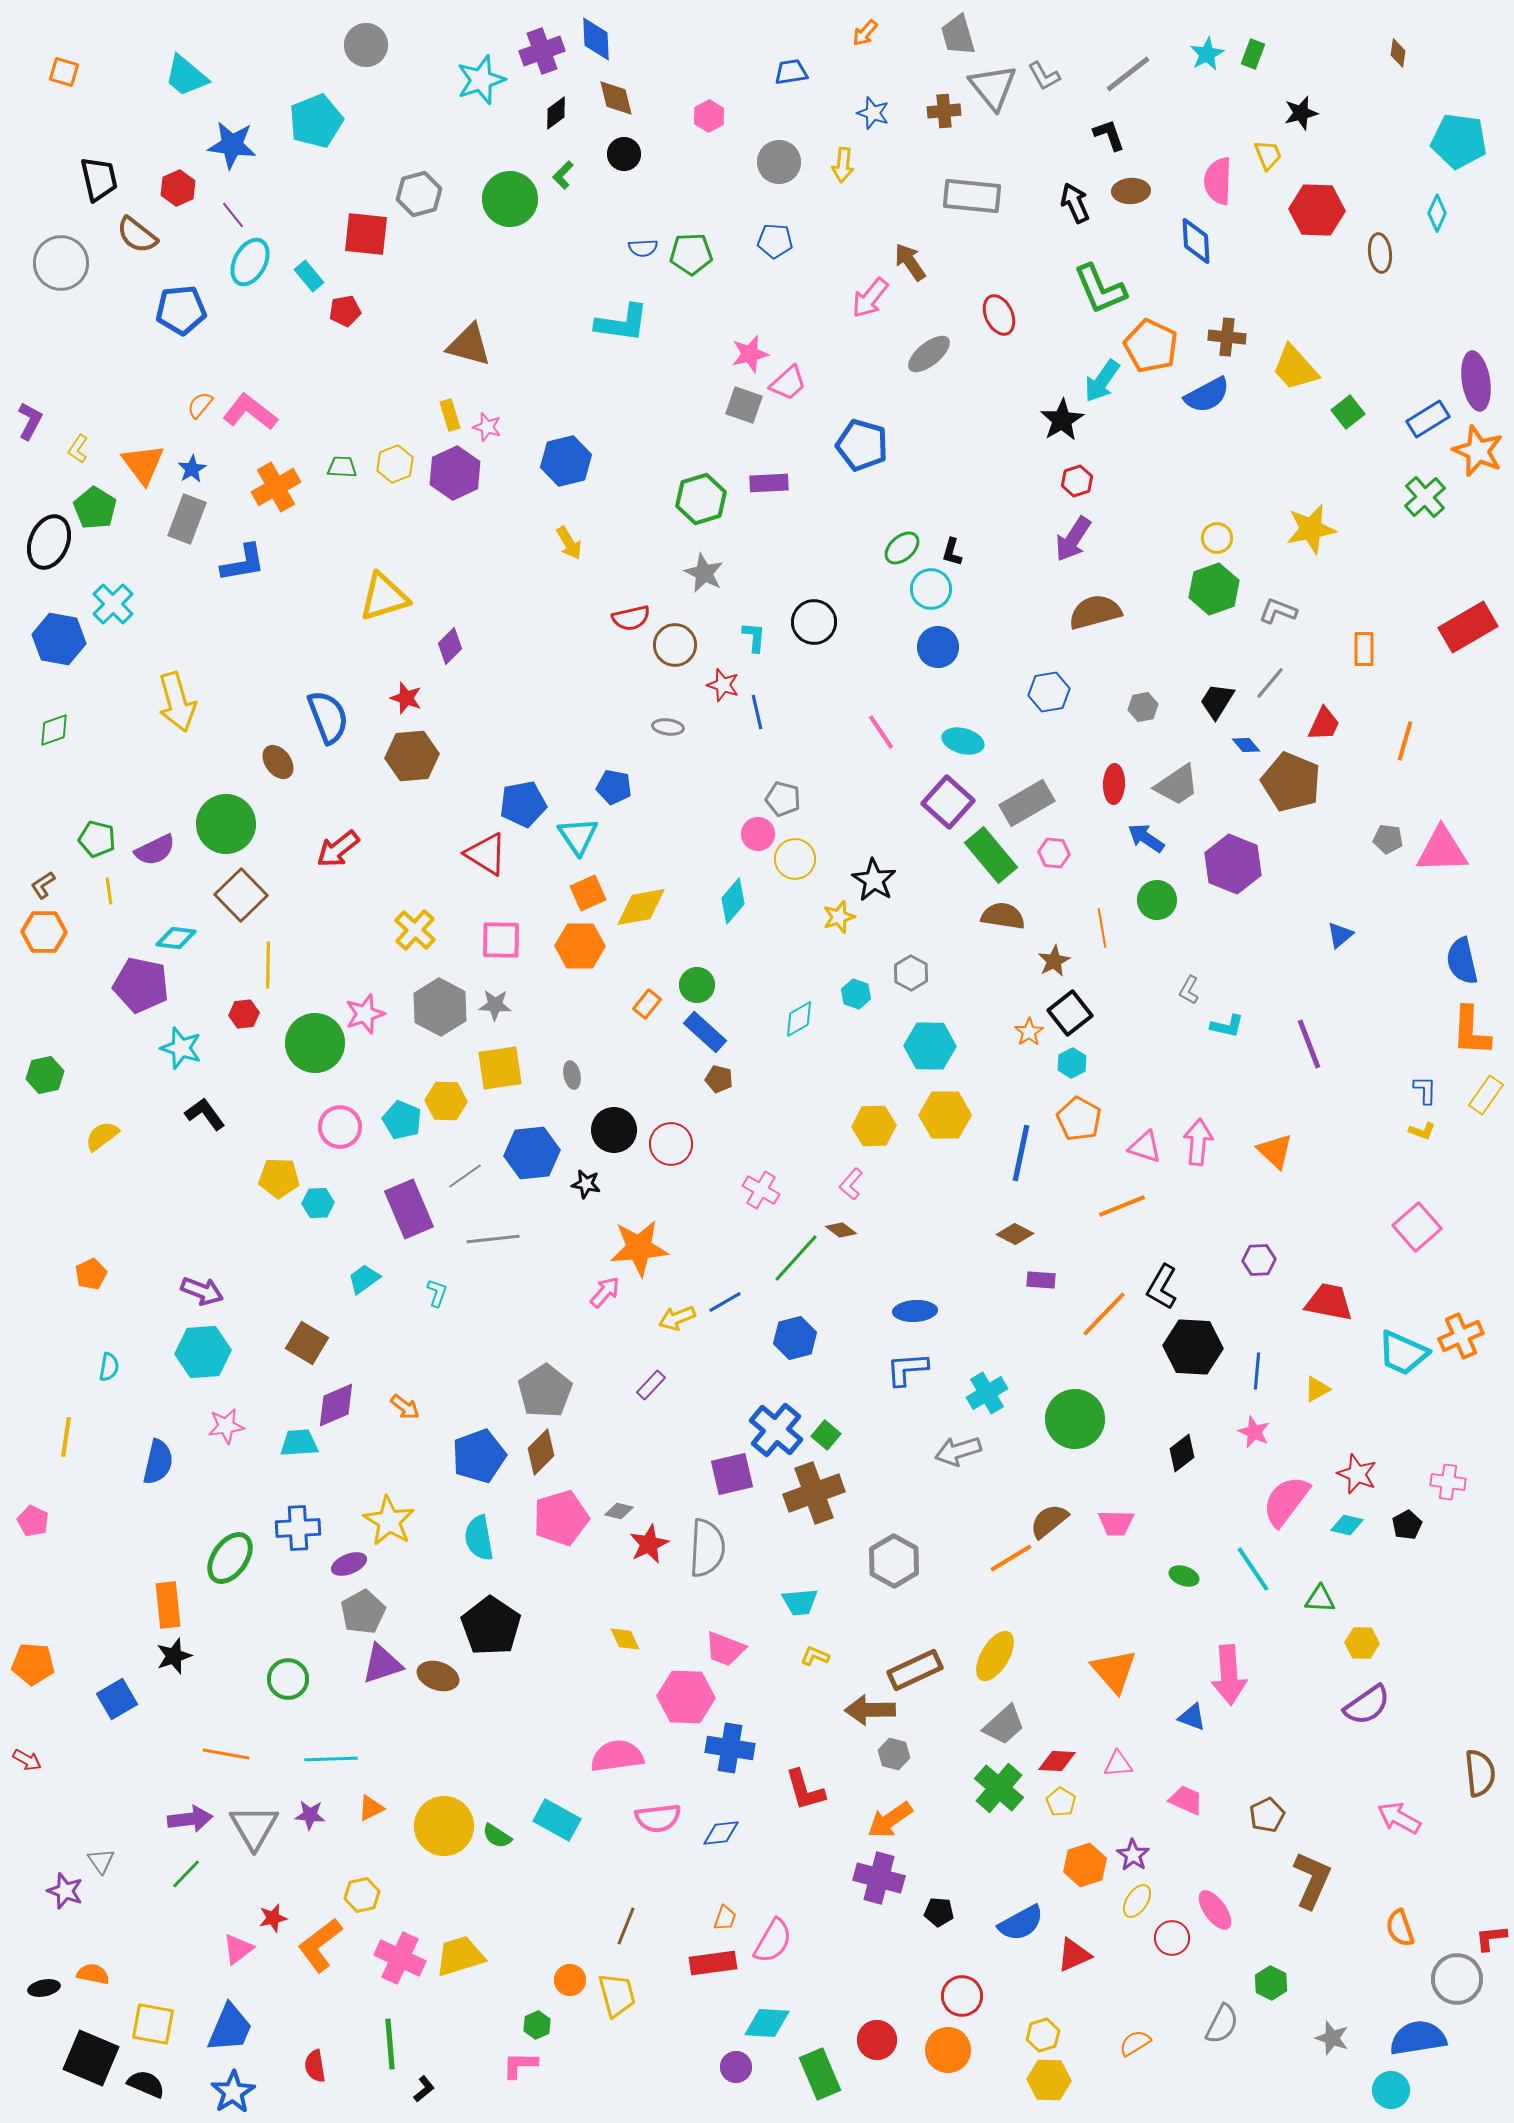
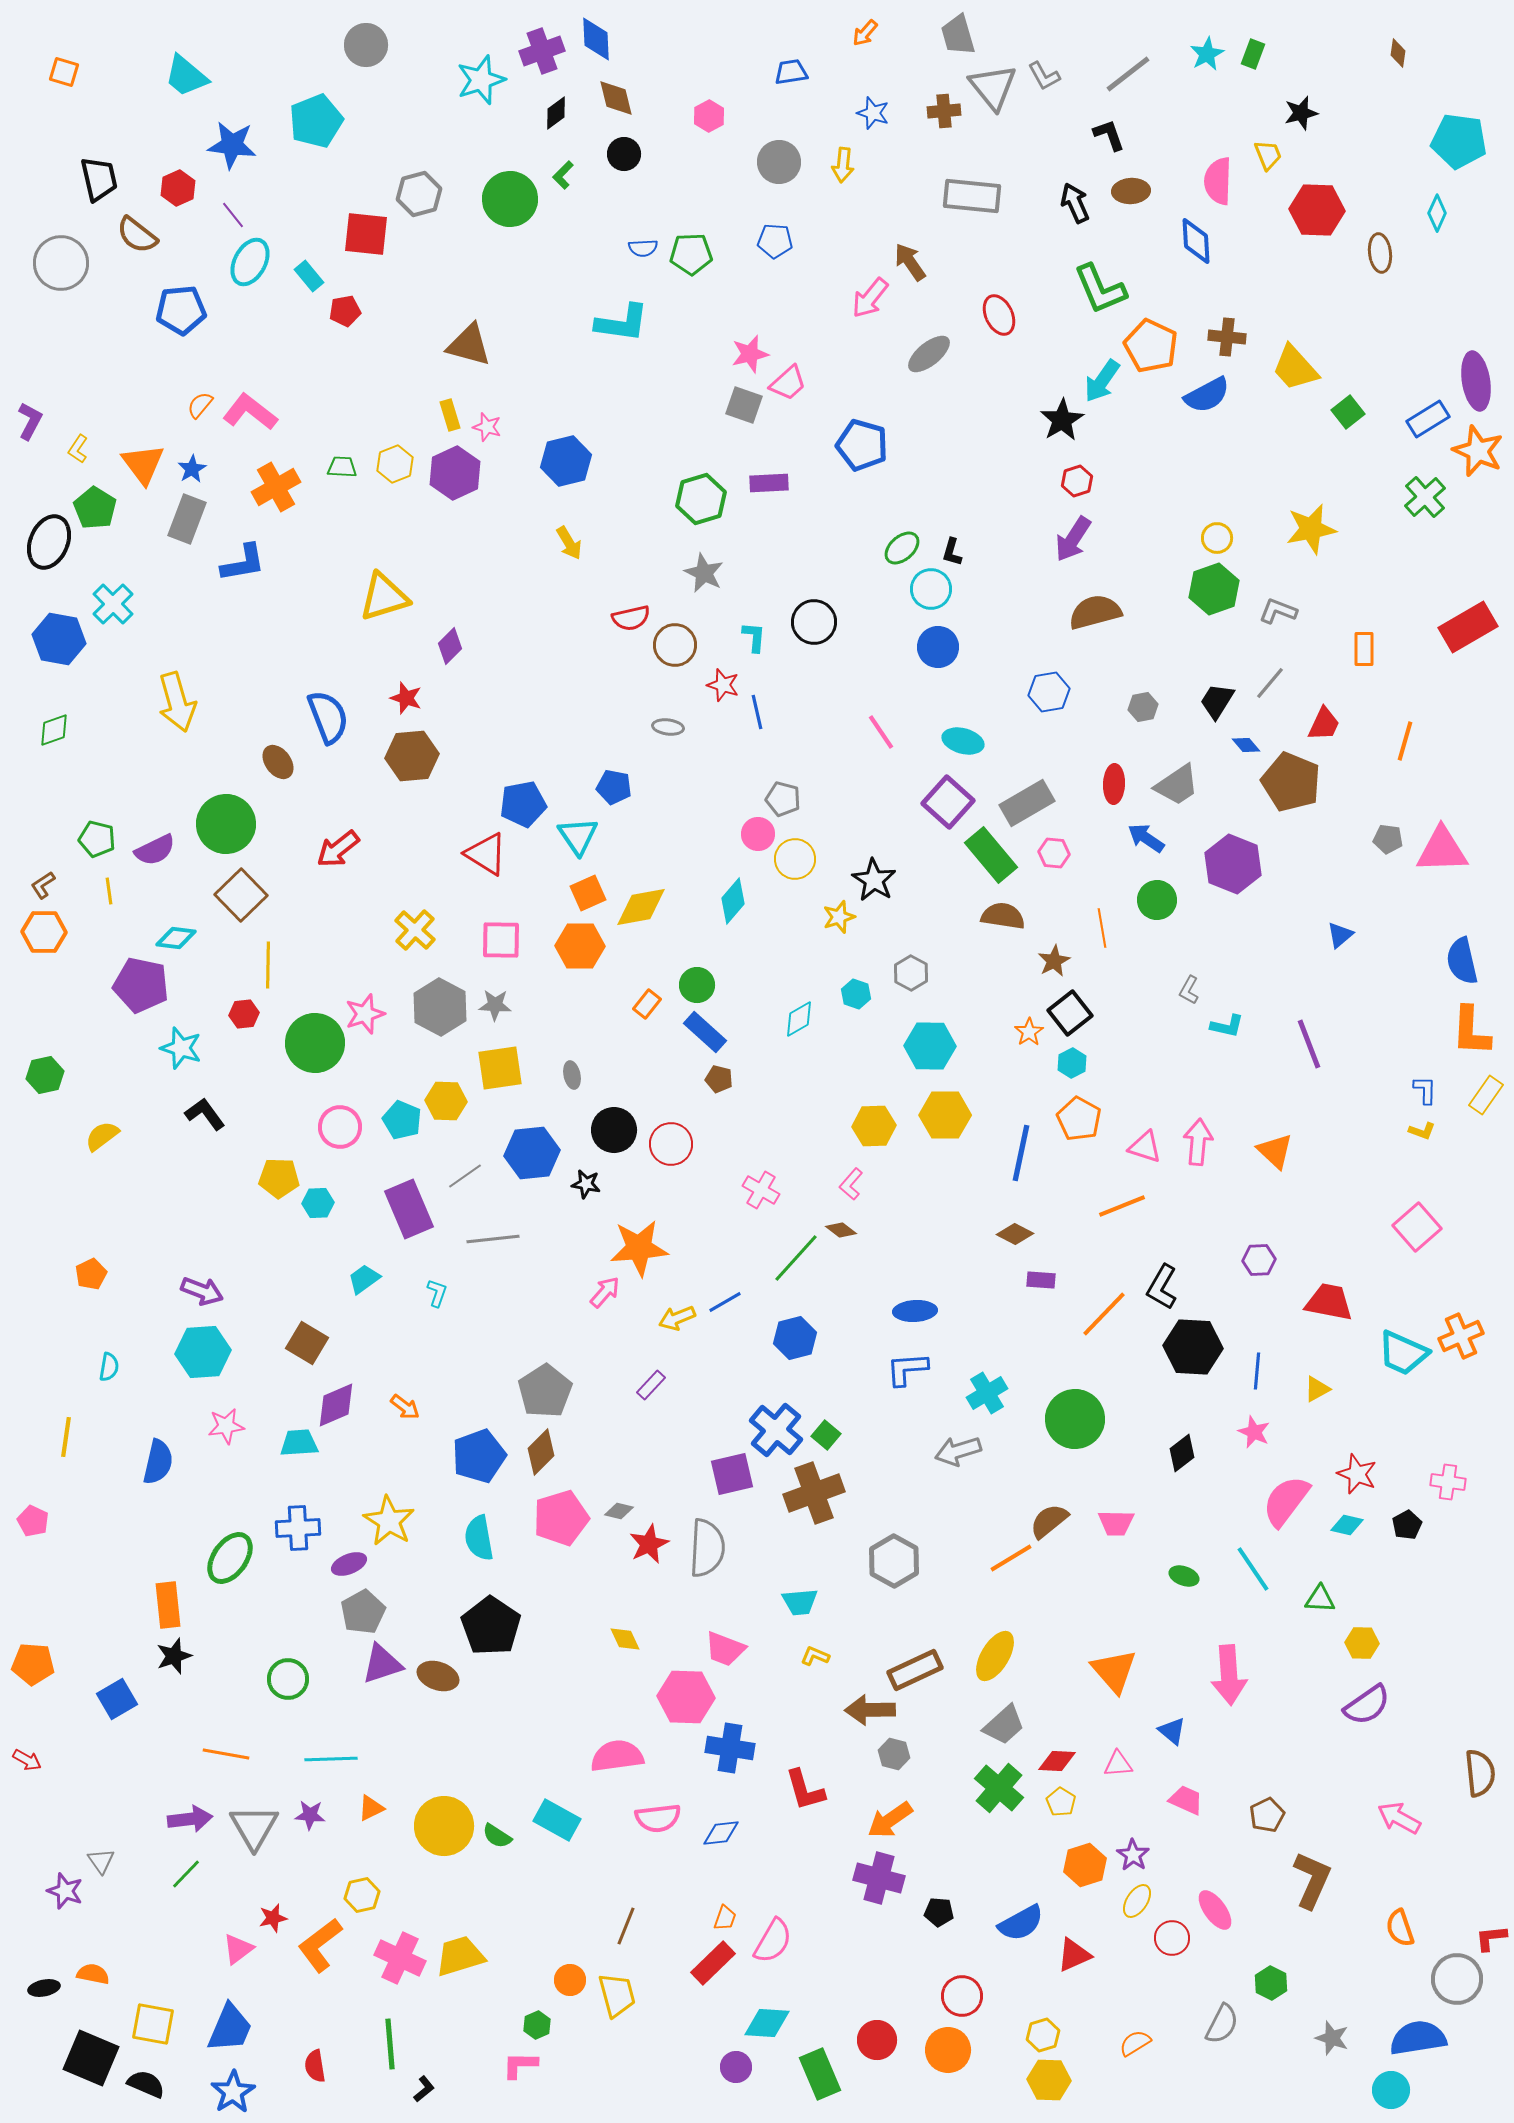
blue triangle at (1192, 1717): moved 20 px left, 14 px down; rotated 20 degrees clockwise
red rectangle at (713, 1963): rotated 36 degrees counterclockwise
